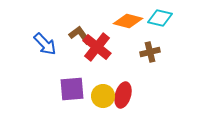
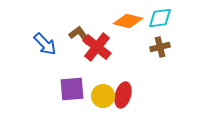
cyan diamond: rotated 20 degrees counterclockwise
brown cross: moved 10 px right, 5 px up
